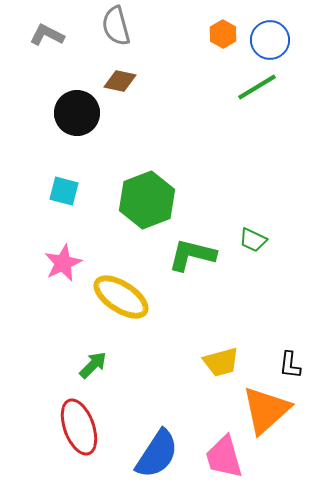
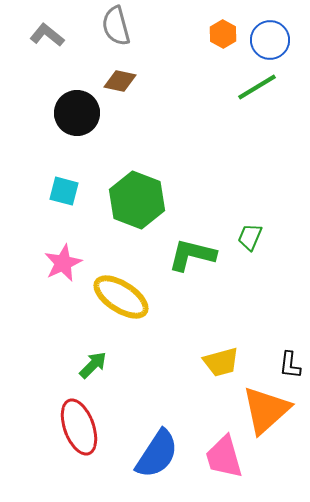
gray L-shape: rotated 12 degrees clockwise
green hexagon: moved 10 px left; rotated 18 degrees counterclockwise
green trapezoid: moved 3 px left, 3 px up; rotated 88 degrees clockwise
